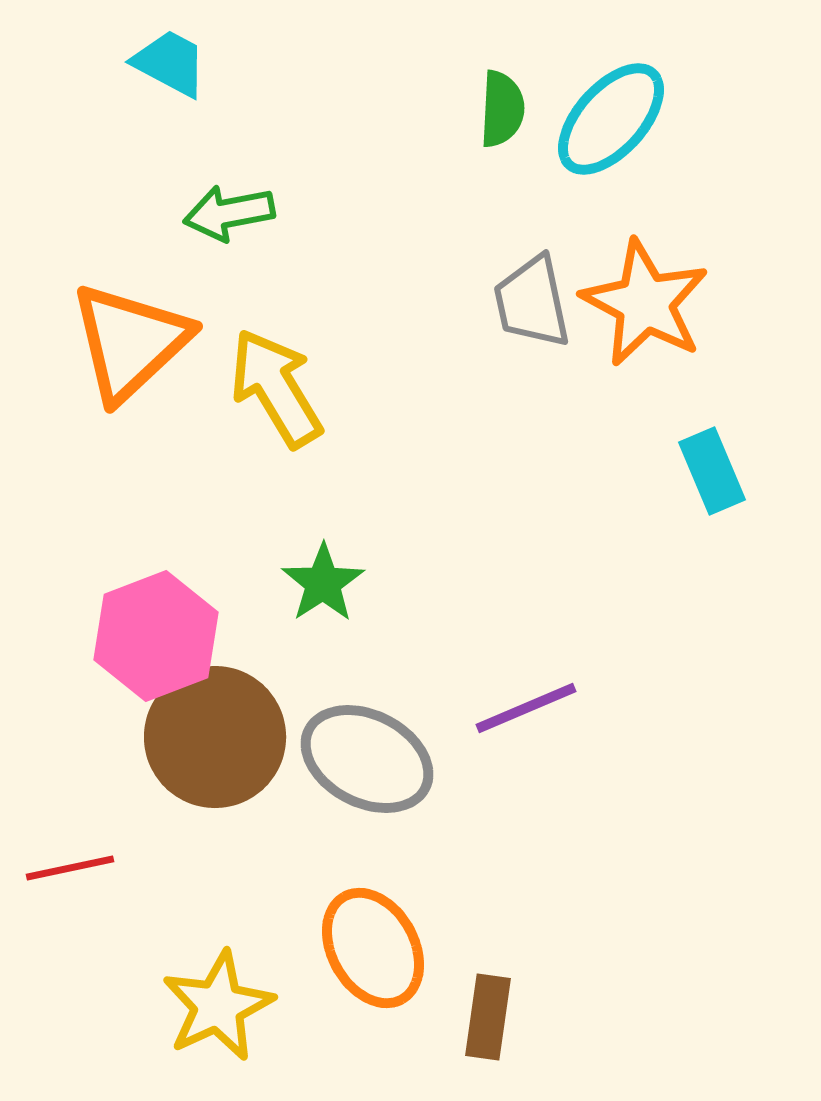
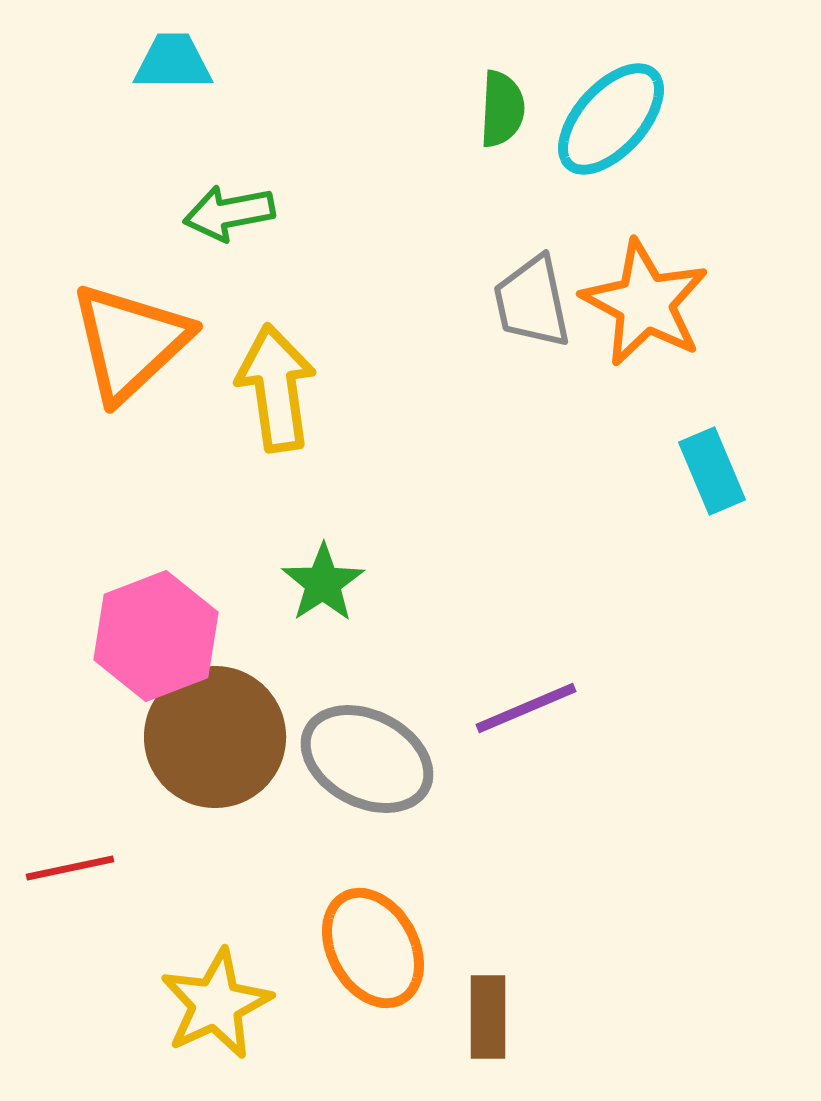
cyan trapezoid: moved 3 px right, 1 px up; rotated 28 degrees counterclockwise
yellow arrow: rotated 23 degrees clockwise
yellow star: moved 2 px left, 2 px up
brown rectangle: rotated 8 degrees counterclockwise
